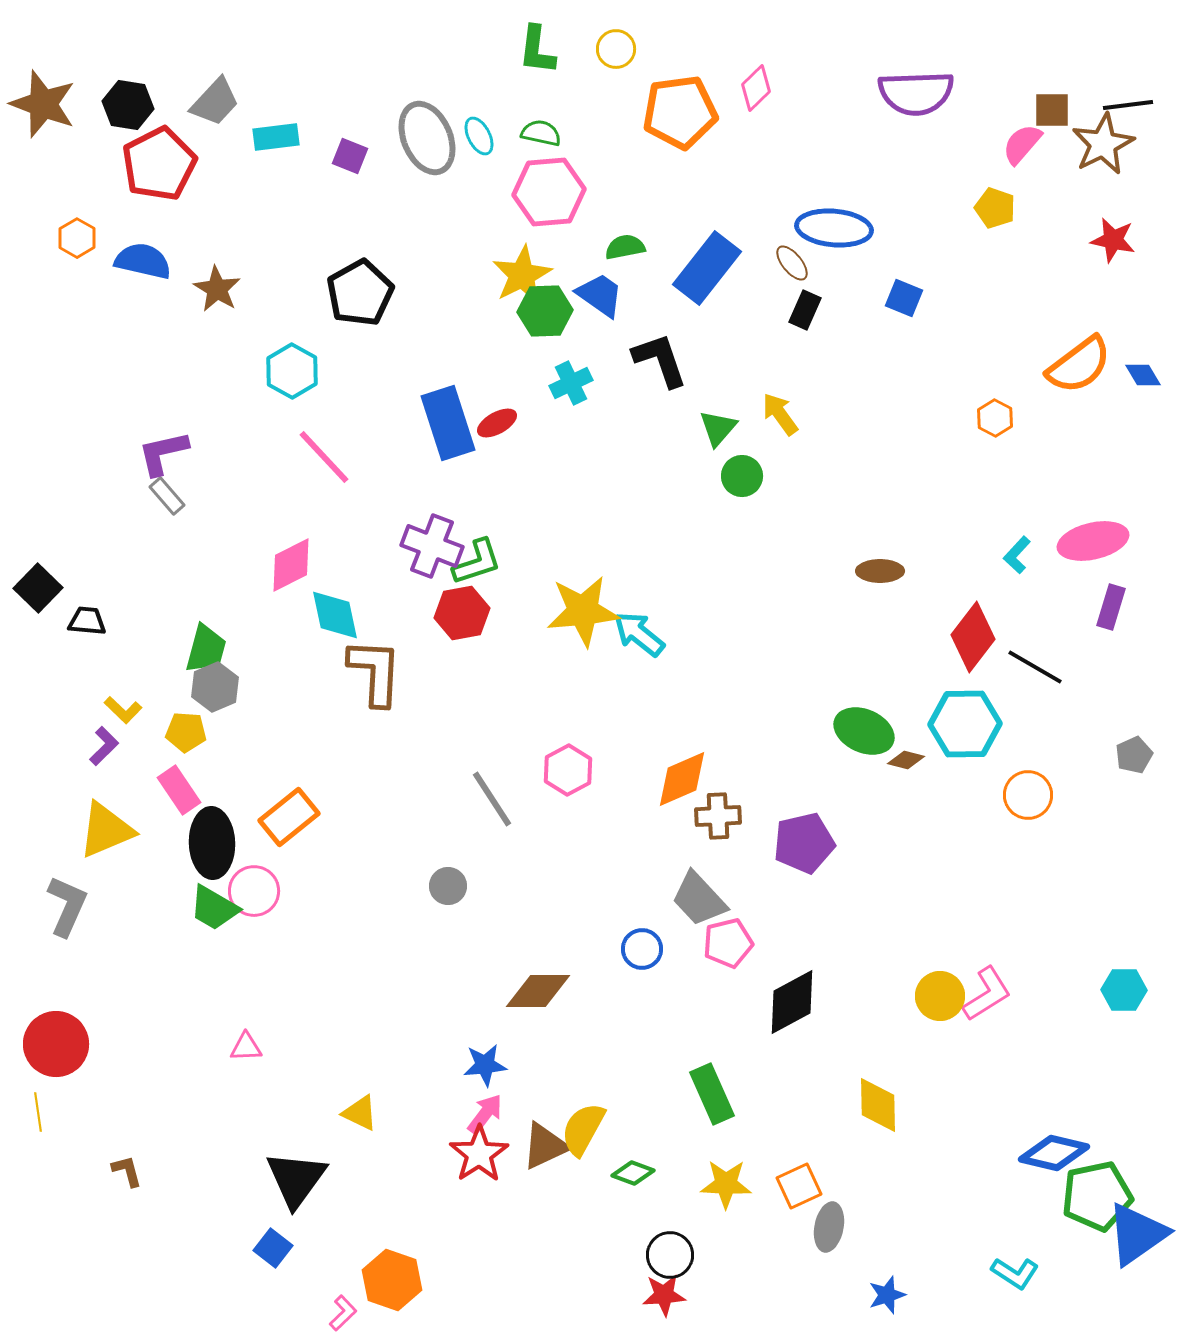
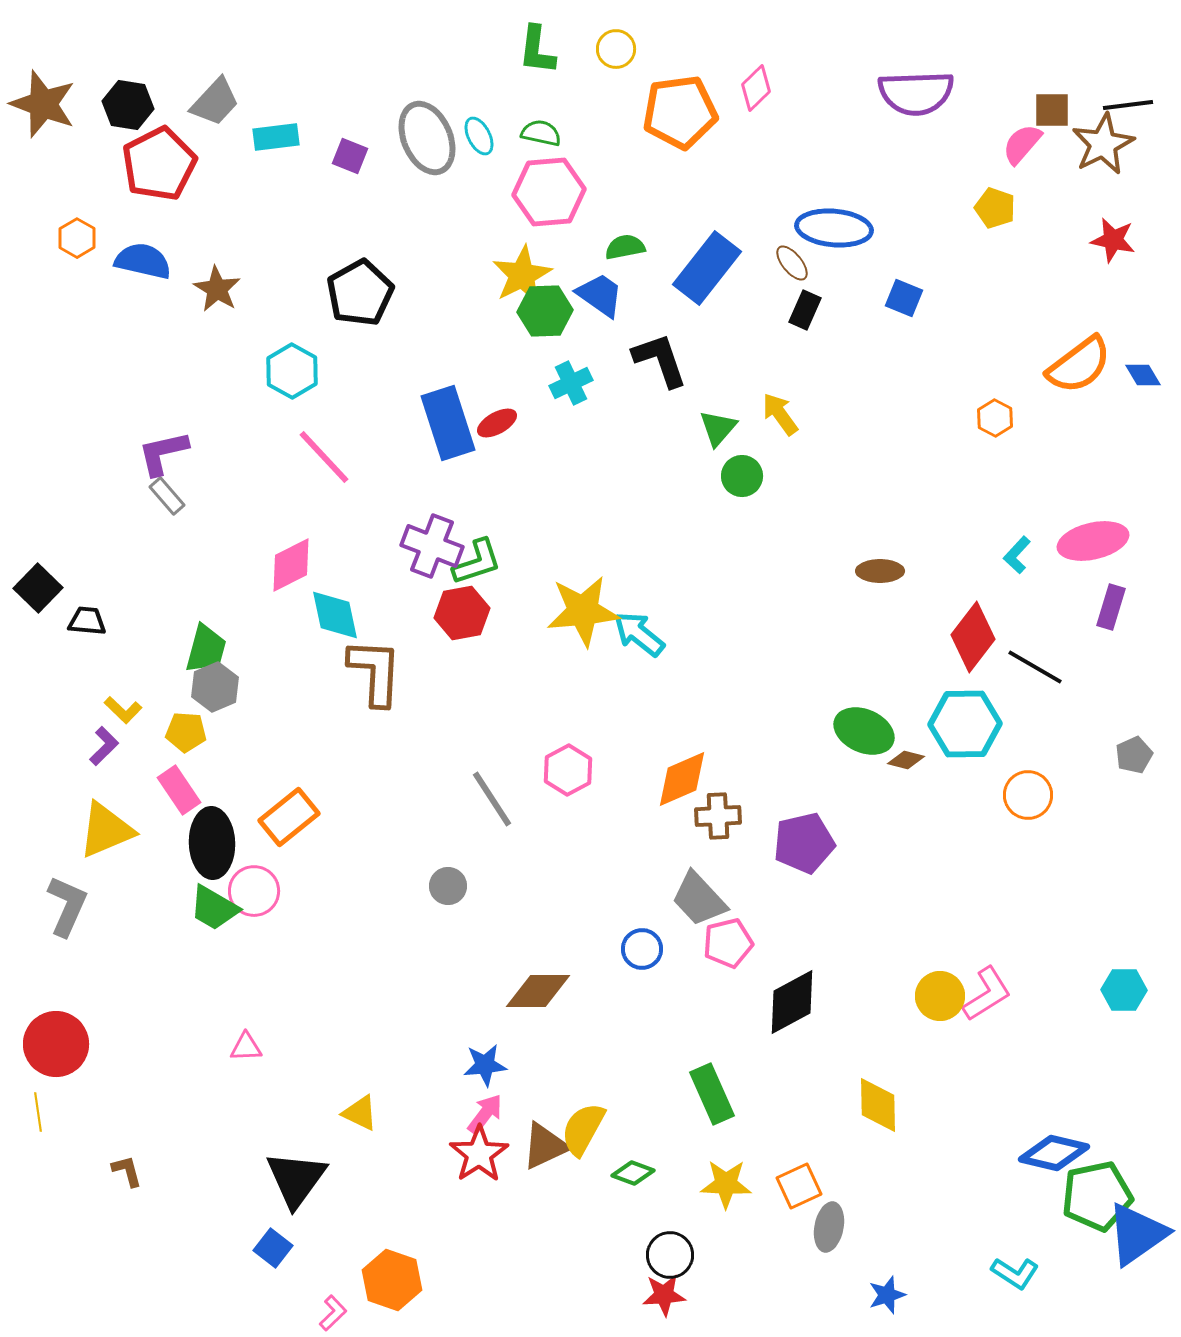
pink L-shape at (343, 1313): moved 10 px left
